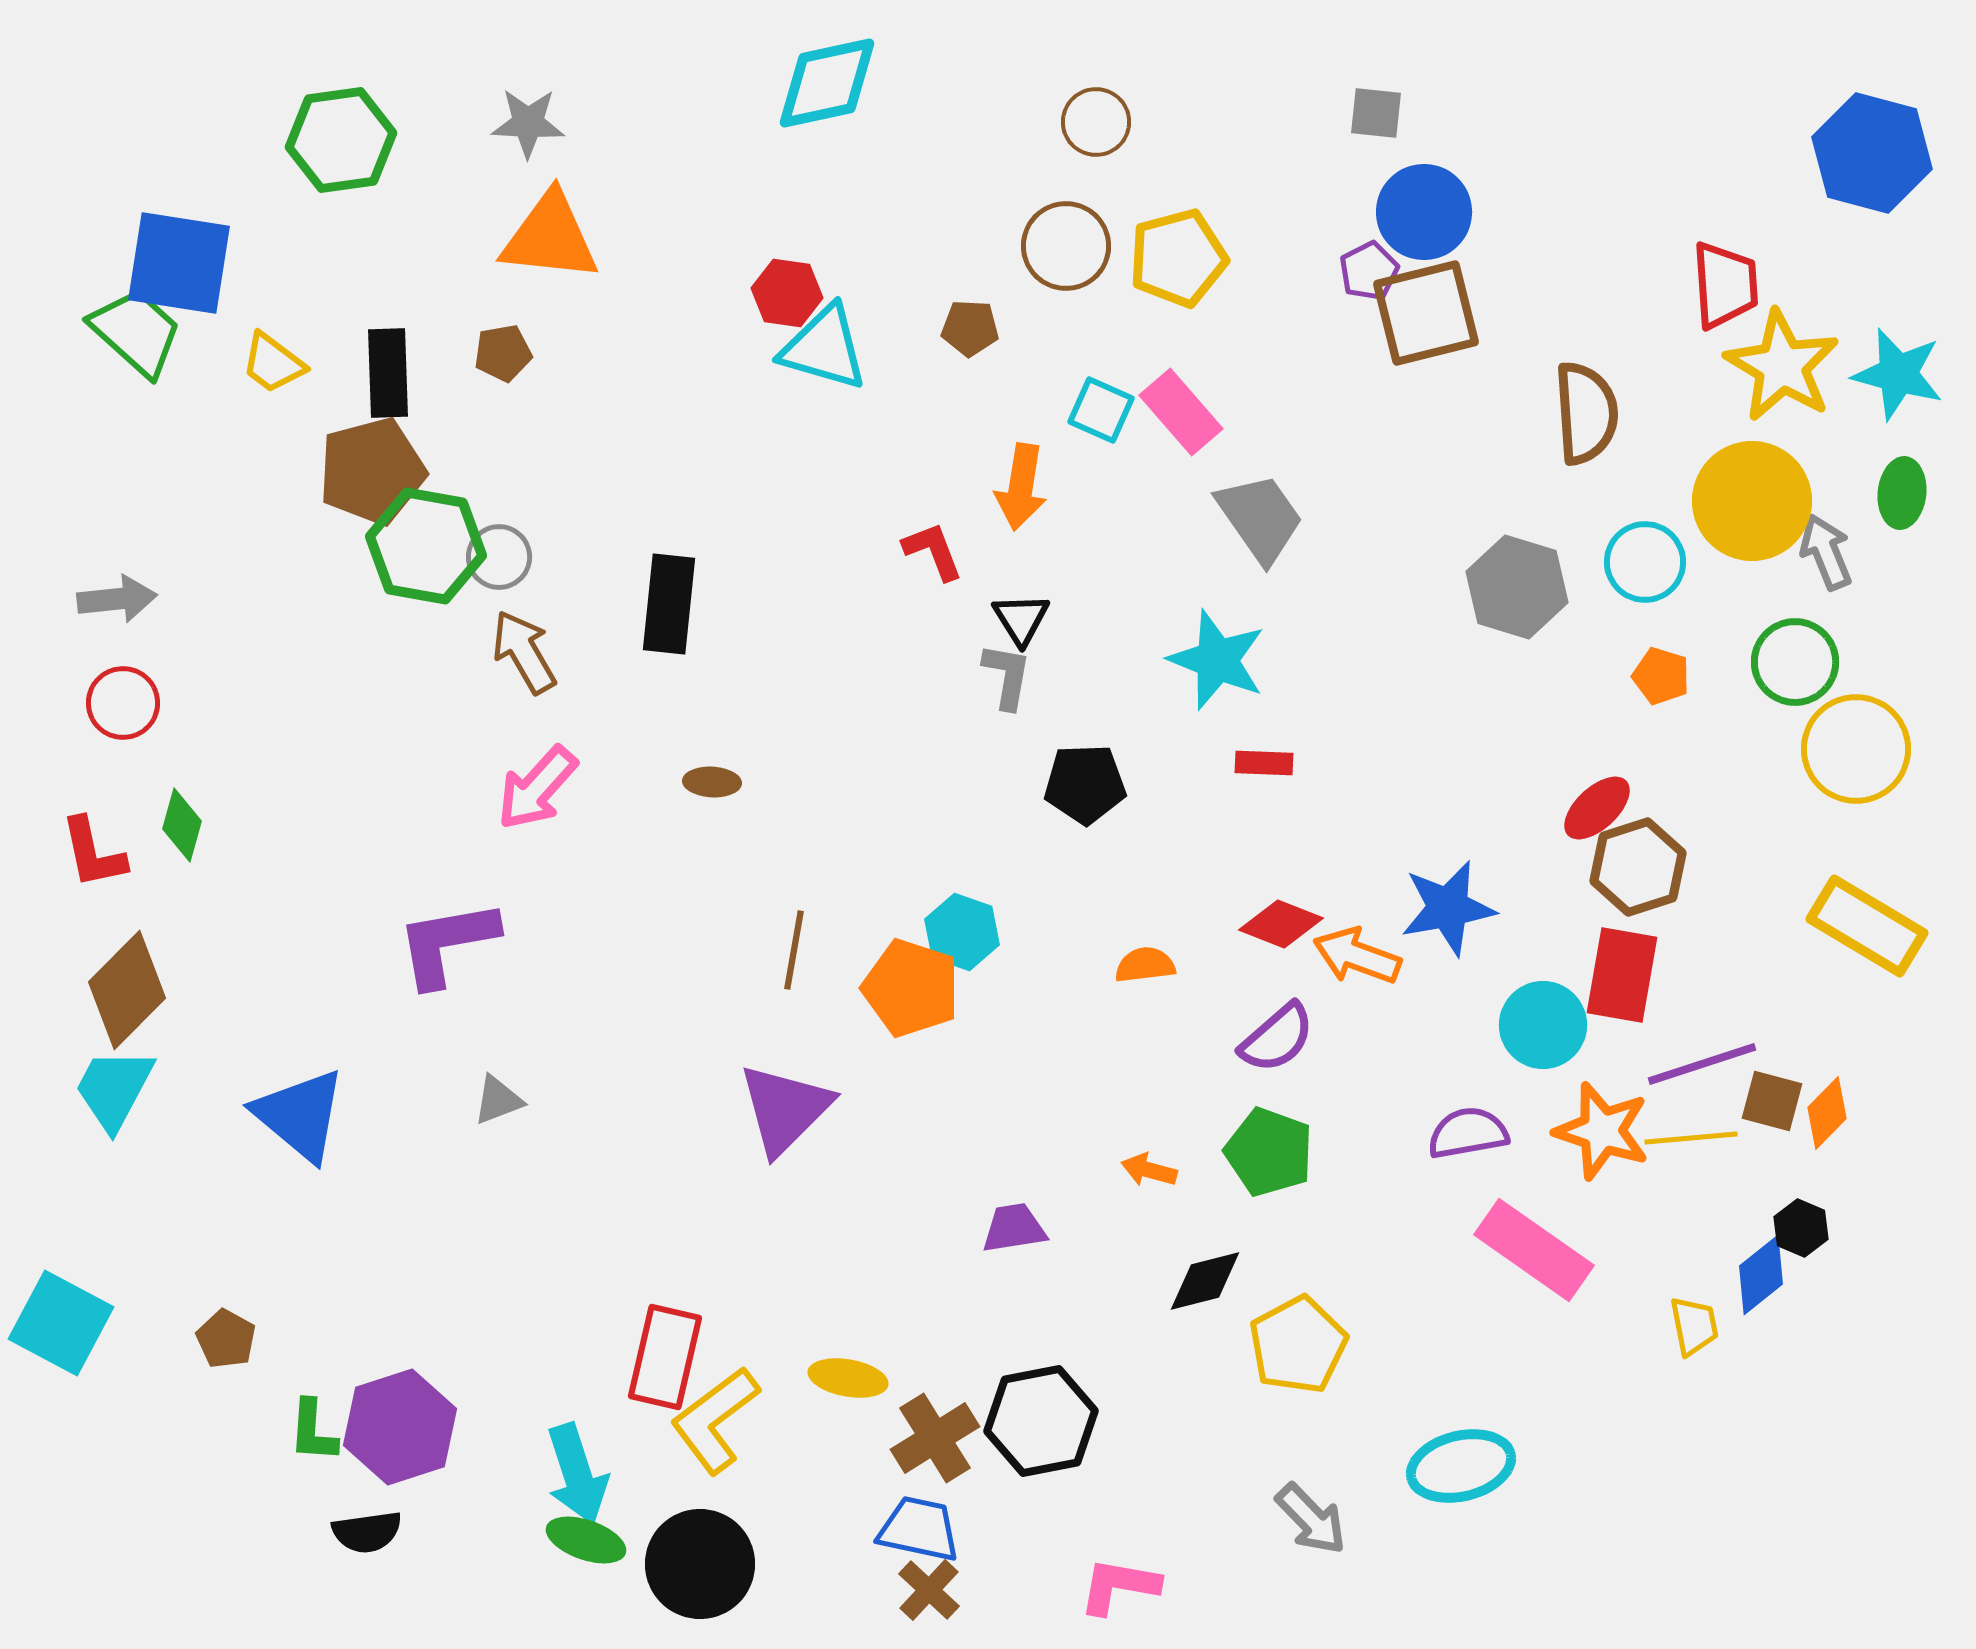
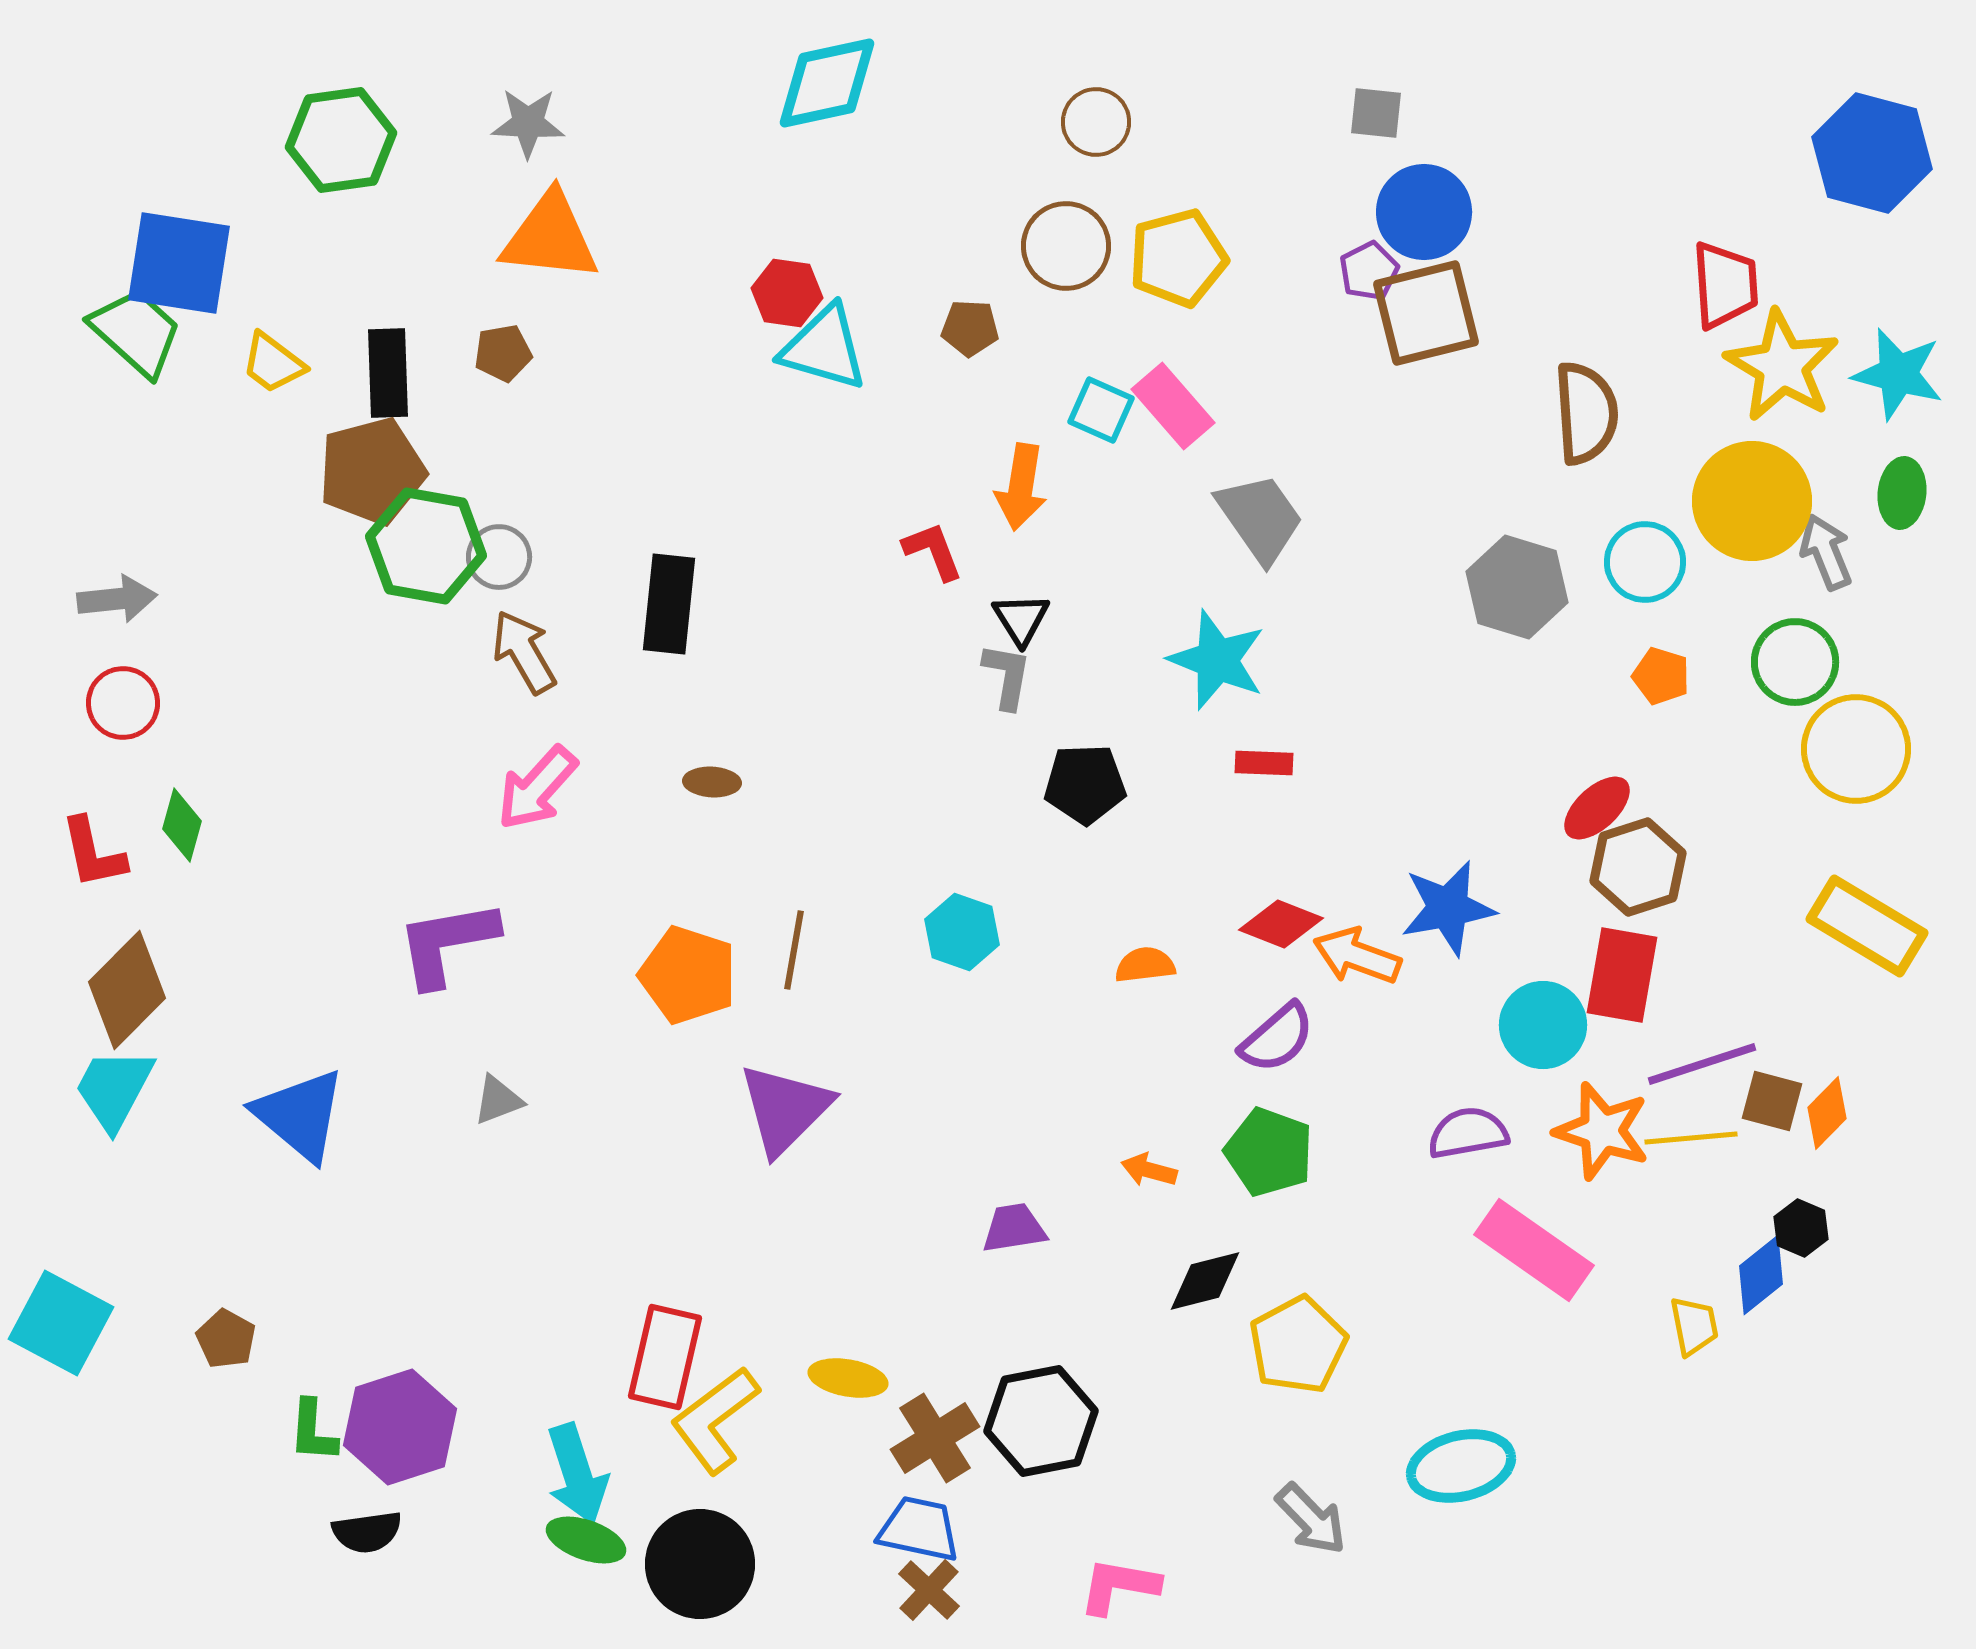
pink rectangle at (1181, 412): moved 8 px left, 6 px up
orange pentagon at (911, 988): moved 223 px left, 13 px up
